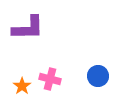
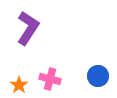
purple L-shape: rotated 56 degrees counterclockwise
orange star: moved 3 px left, 1 px up
